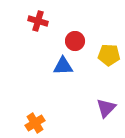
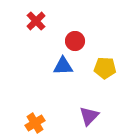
red cross: moved 2 px left; rotated 30 degrees clockwise
yellow pentagon: moved 4 px left, 13 px down
purple triangle: moved 17 px left, 8 px down
